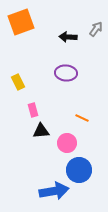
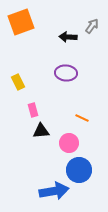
gray arrow: moved 4 px left, 3 px up
pink circle: moved 2 px right
